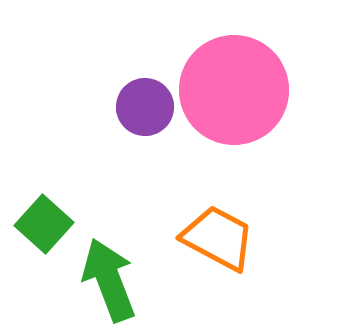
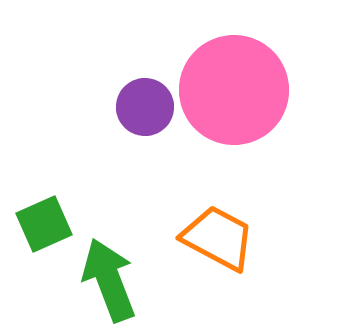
green square: rotated 24 degrees clockwise
